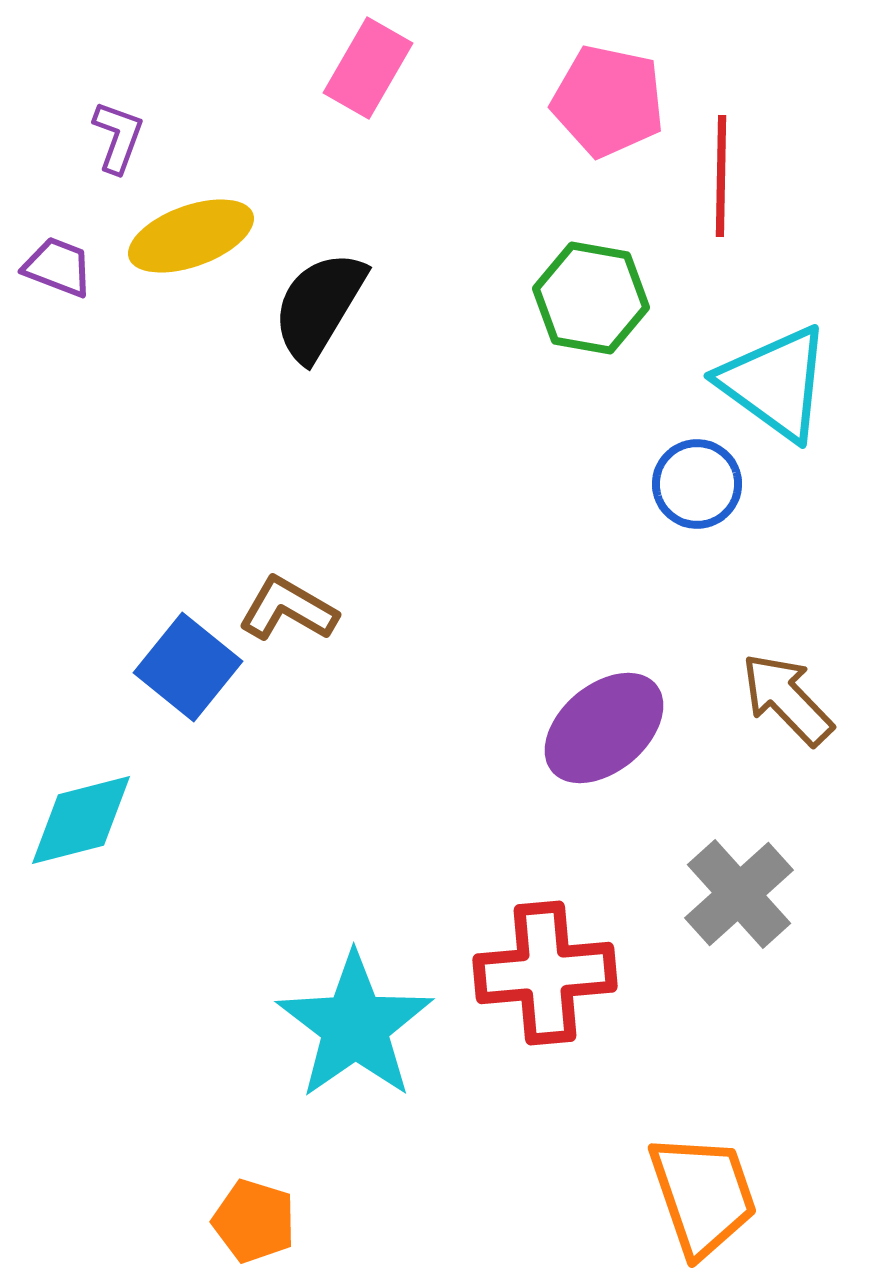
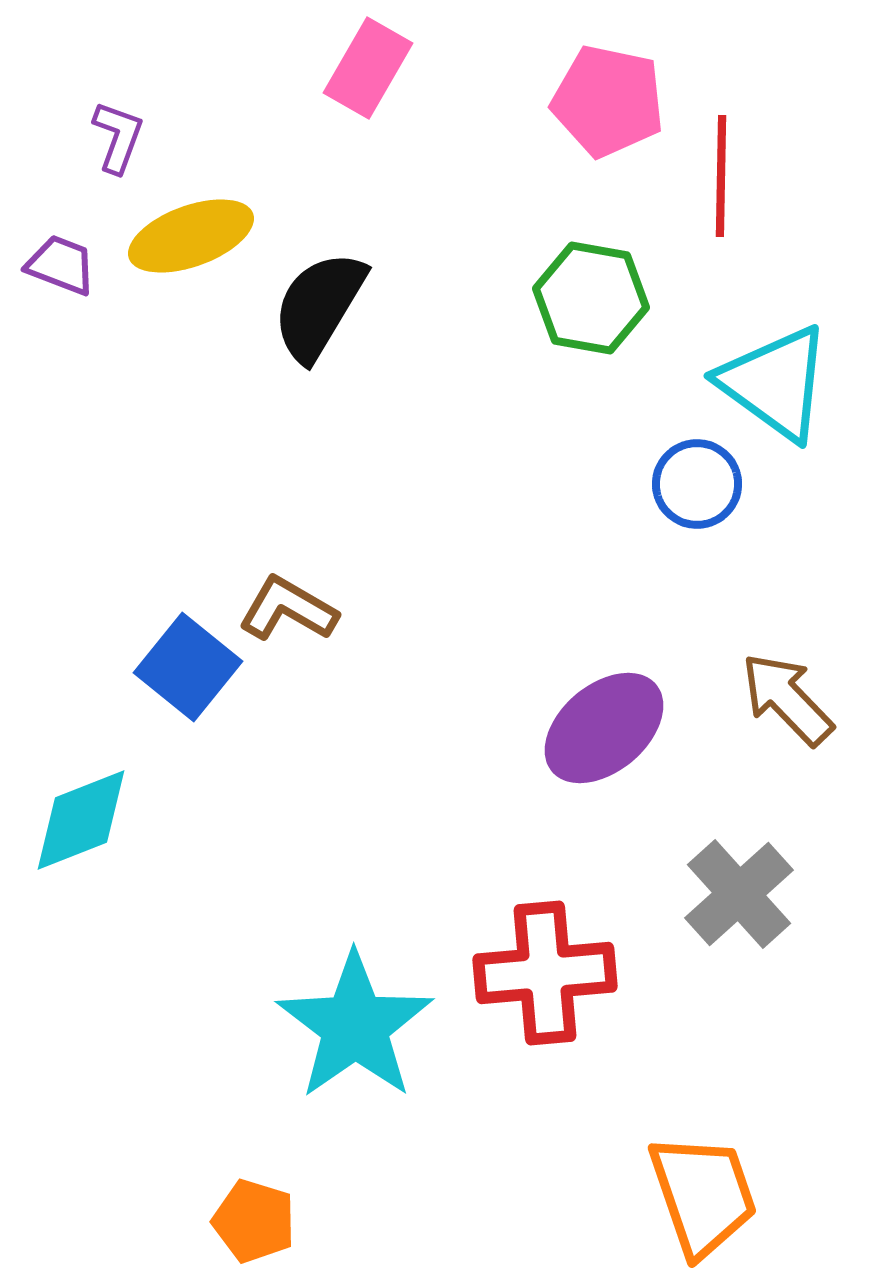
purple trapezoid: moved 3 px right, 2 px up
cyan diamond: rotated 7 degrees counterclockwise
